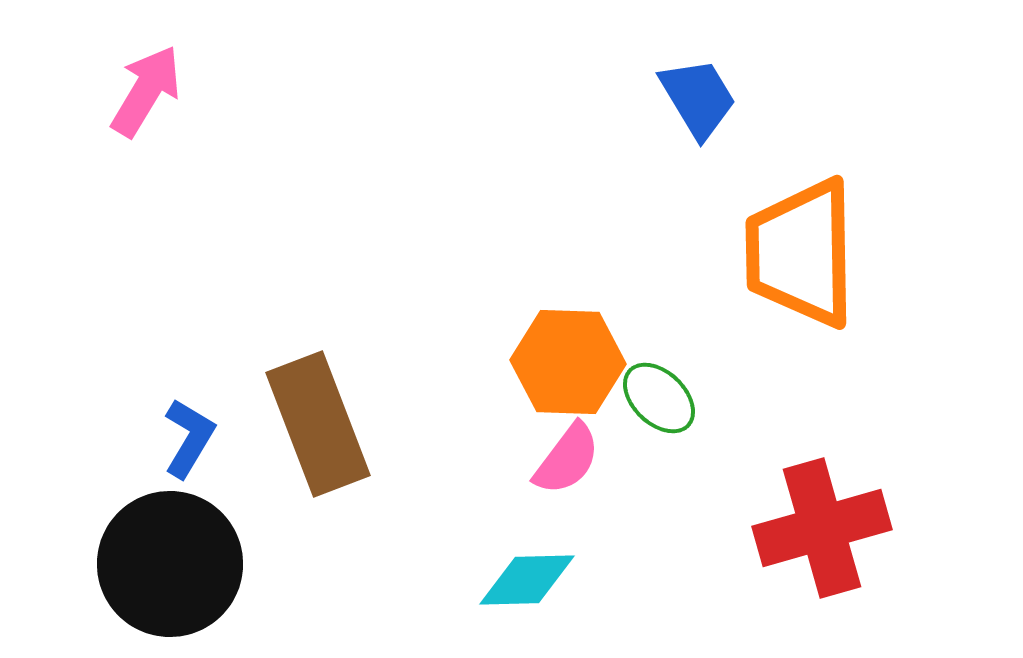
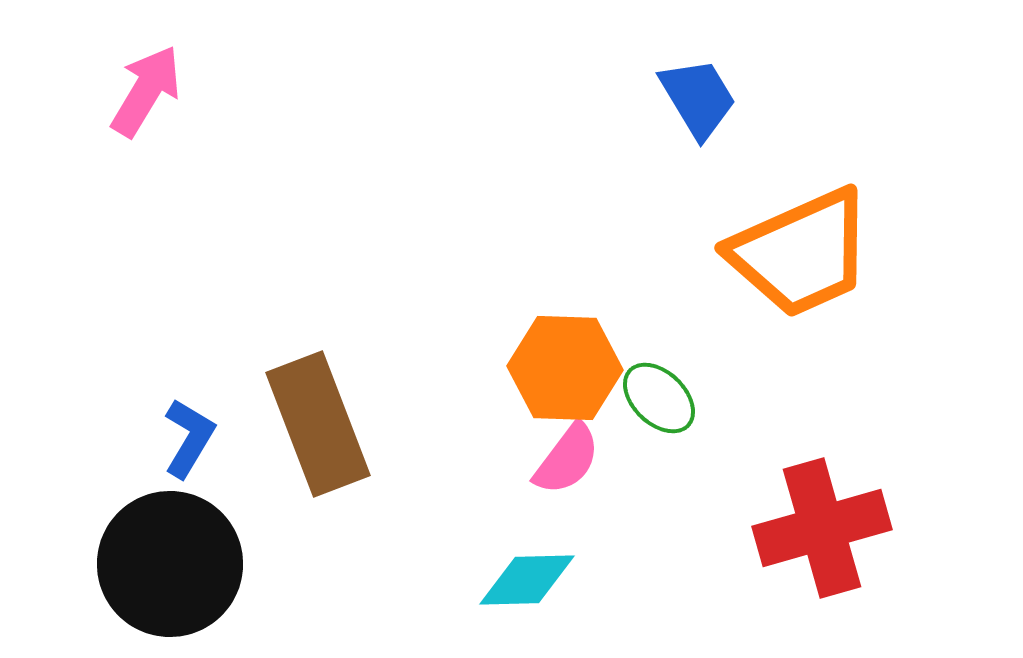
orange trapezoid: rotated 113 degrees counterclockwise
orange hexagon: moved 3 px left, 6 px down
